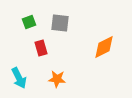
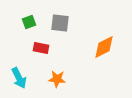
red rectangle: rotated 63 degrees counterclockwise
